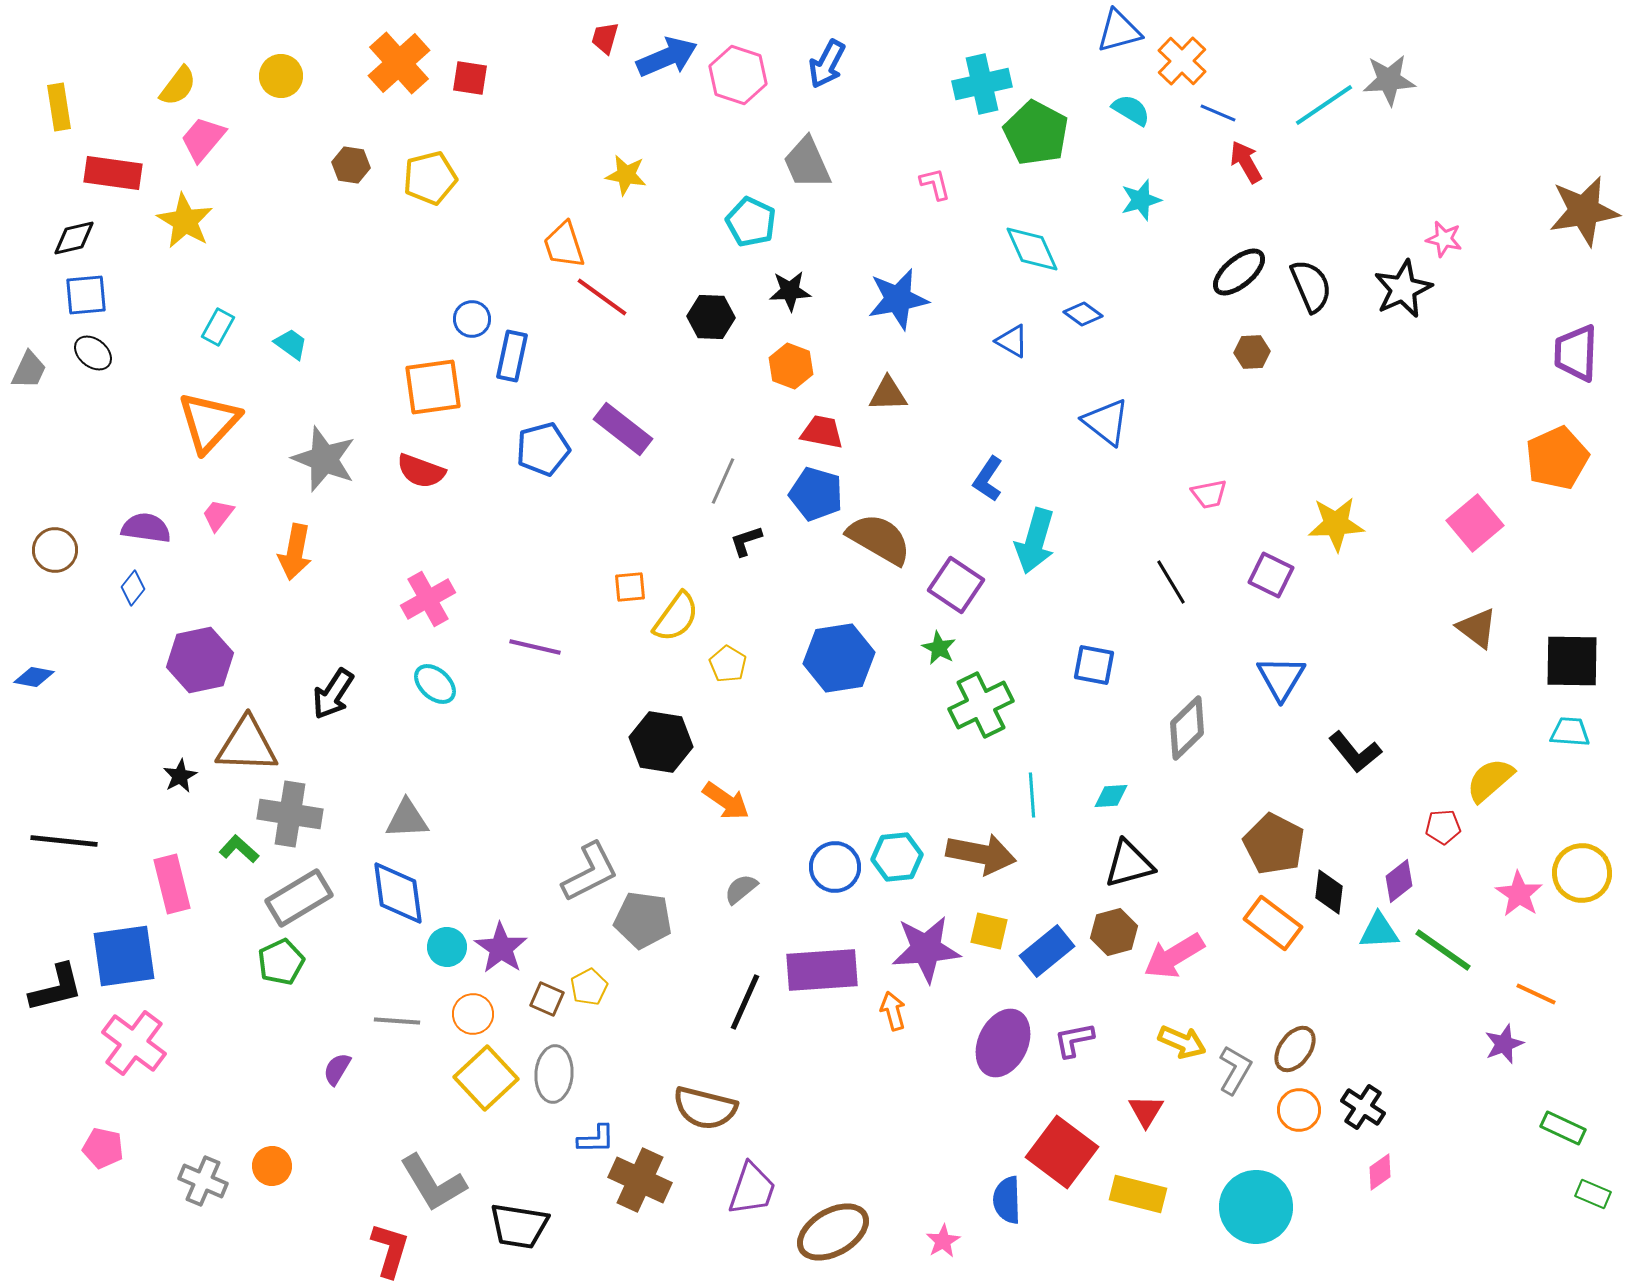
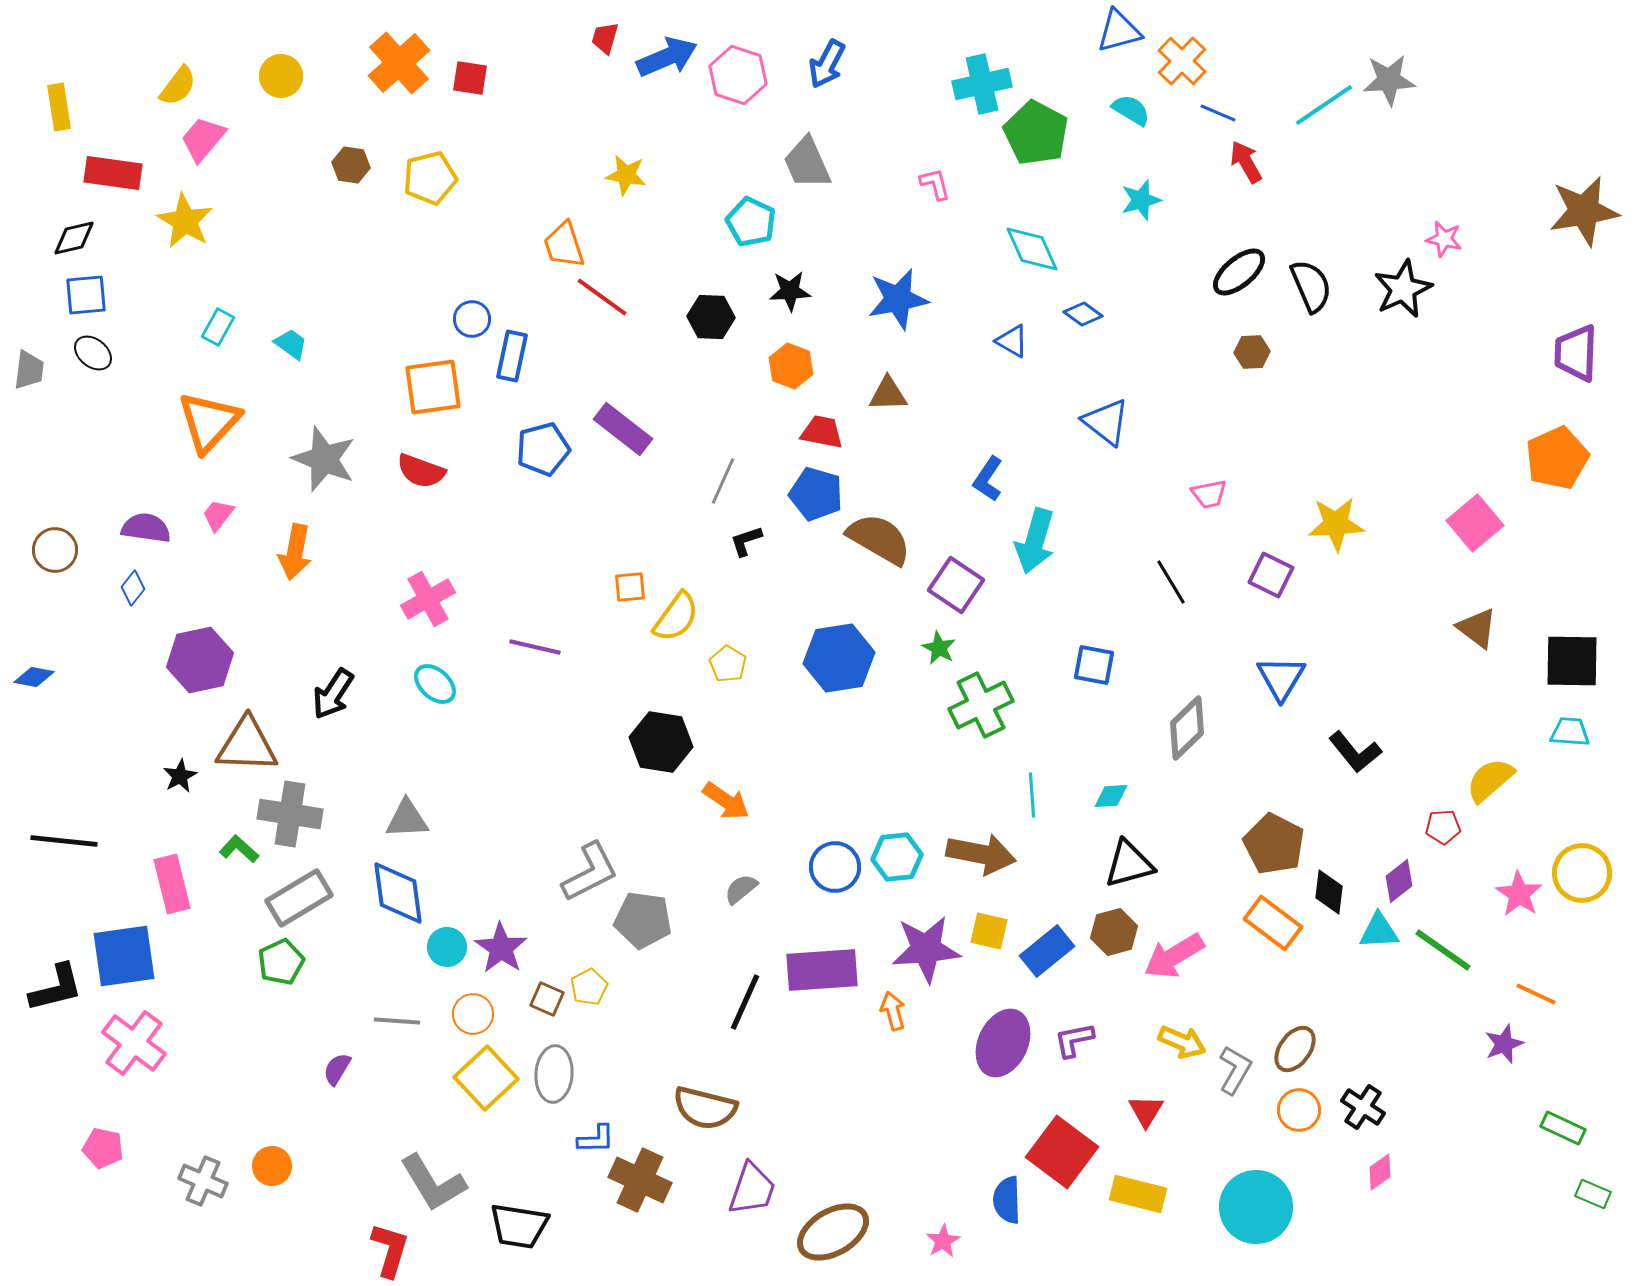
gray trapezoid at (29, 370): rotated 18 degrees counterclockwise
